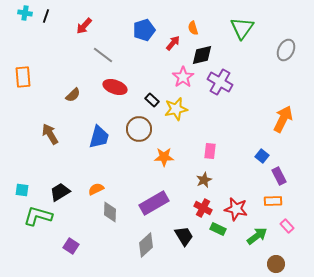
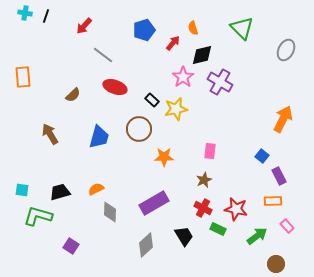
green triangle at (242, 28): rotated 20 degrees counterclockwise
black trapezoid at (60, 192): rotated 15 degrees clockwise
